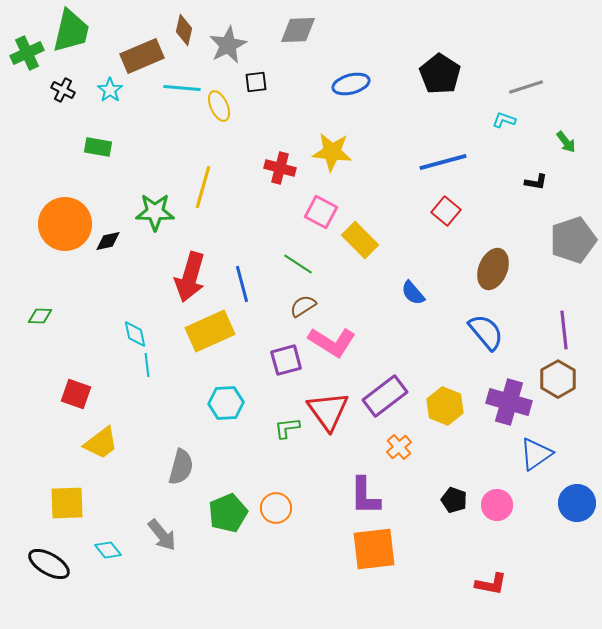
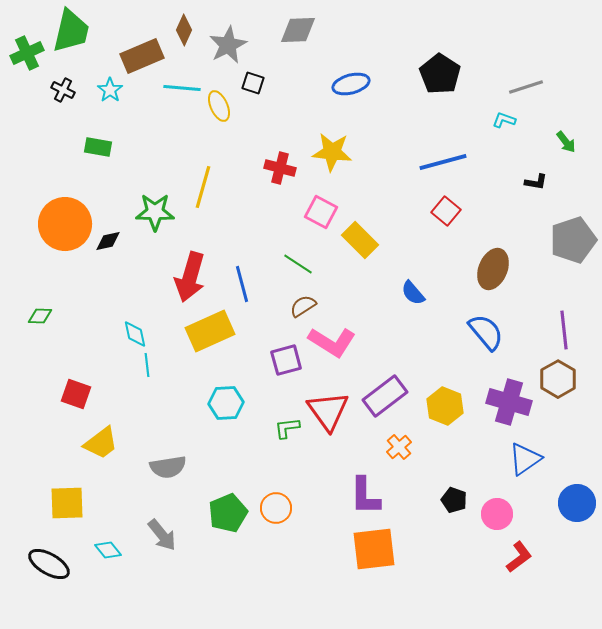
brown diamond at (184, 30): rotated 12 degrees clockwise
black square at (256, 82): moved 3 px left, 1 px down; rotated 25 degrees clockwise
blue triangle at (536, 454): moved 11 px left, 5 px down
gray semicircle at (181, 467): moved 13 px left; rotated 66 degrees clockwise
pink circle at (497, 505): moved 9 px down
red L-shape at (491, 584): moved 28 px right, 27 px up; rotated 48 degrees counterclockwise
